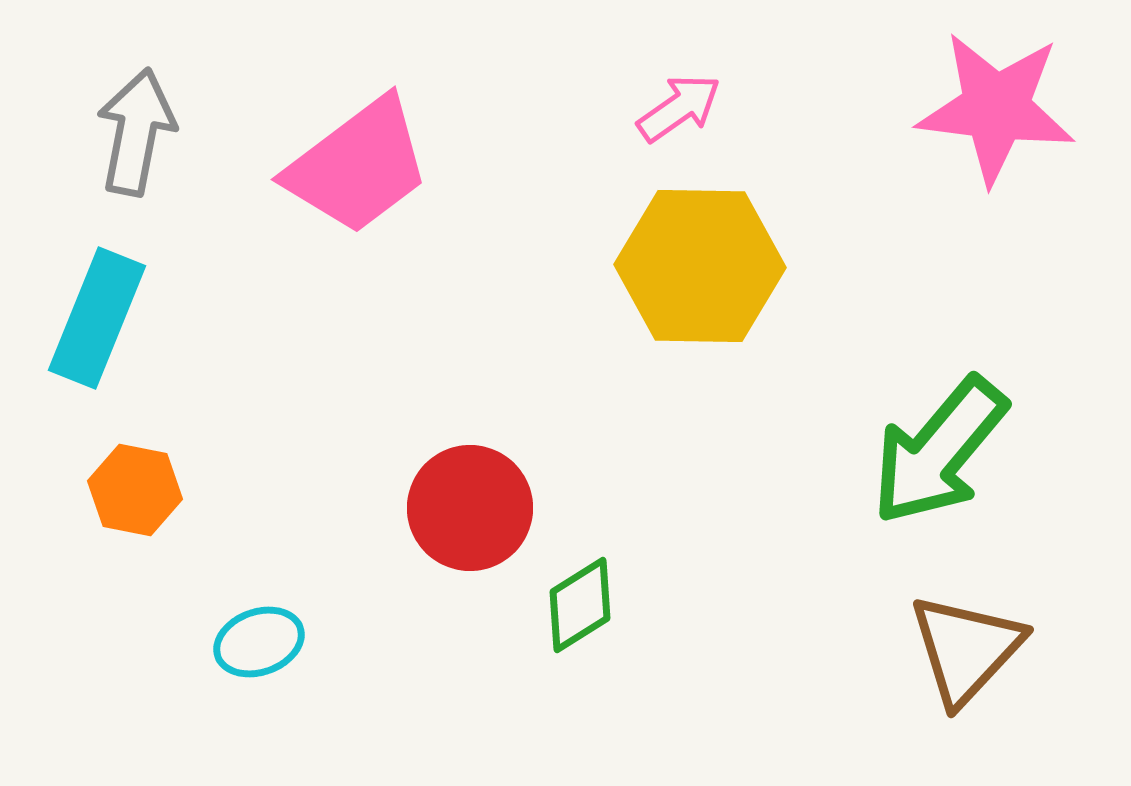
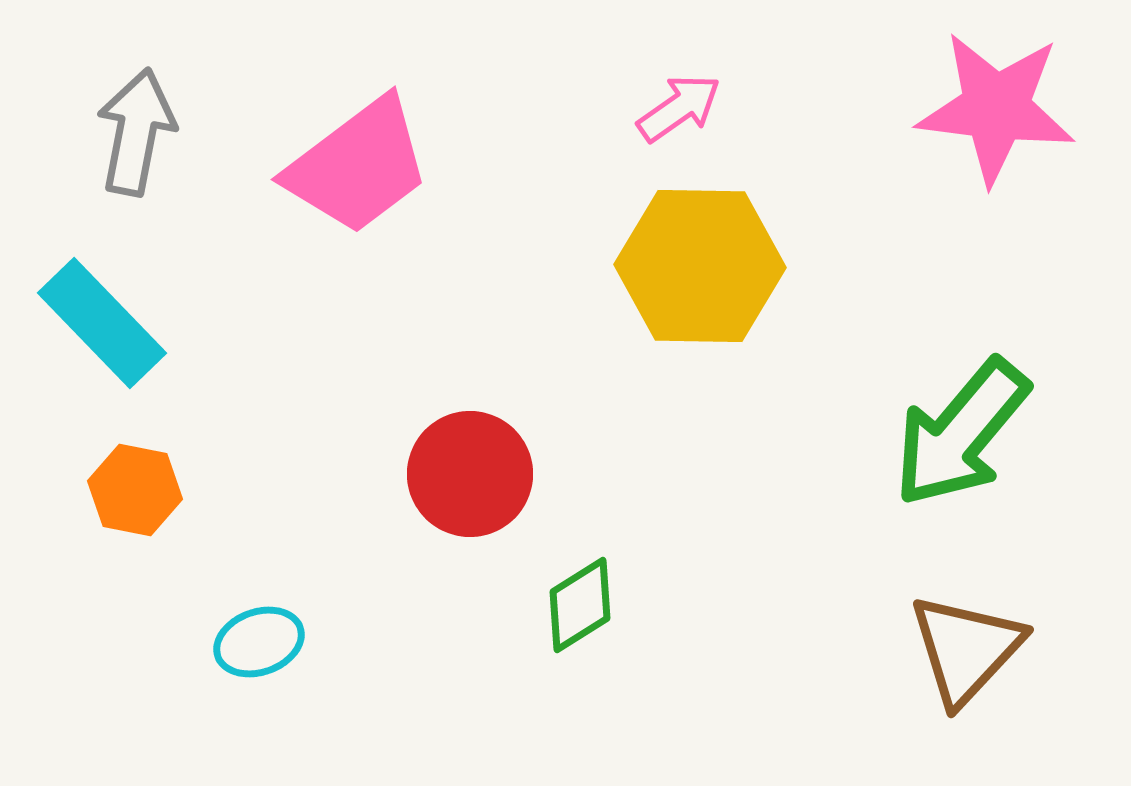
cyan rectangle: moved 5 px right, 5 px down; rotated 66 degrees counterclockwise
green arrow: moved 22 px right, 18 px up
red circle: moved 34 px up
